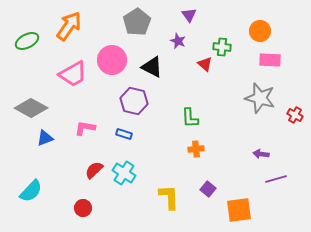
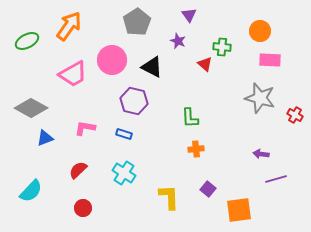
red semicircle: moved 16 px left
